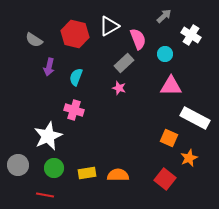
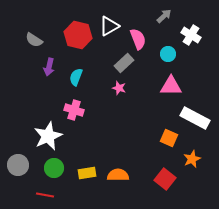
red hexagon: moved 3 px right, 1 px down
cyan circle: moved 3 px right
orange star: moved 3 px right, 1 px down
